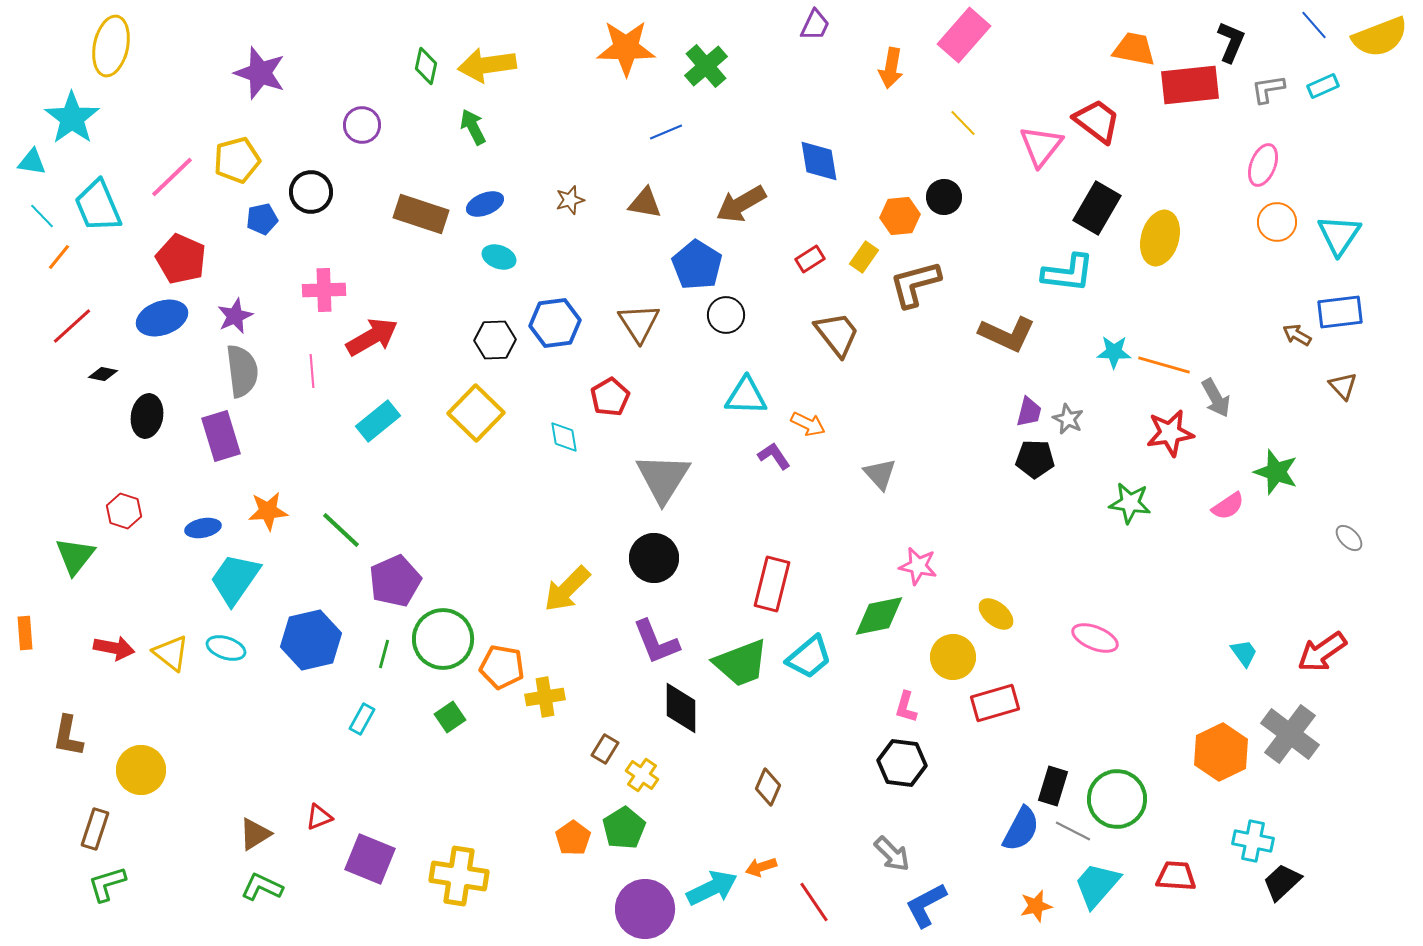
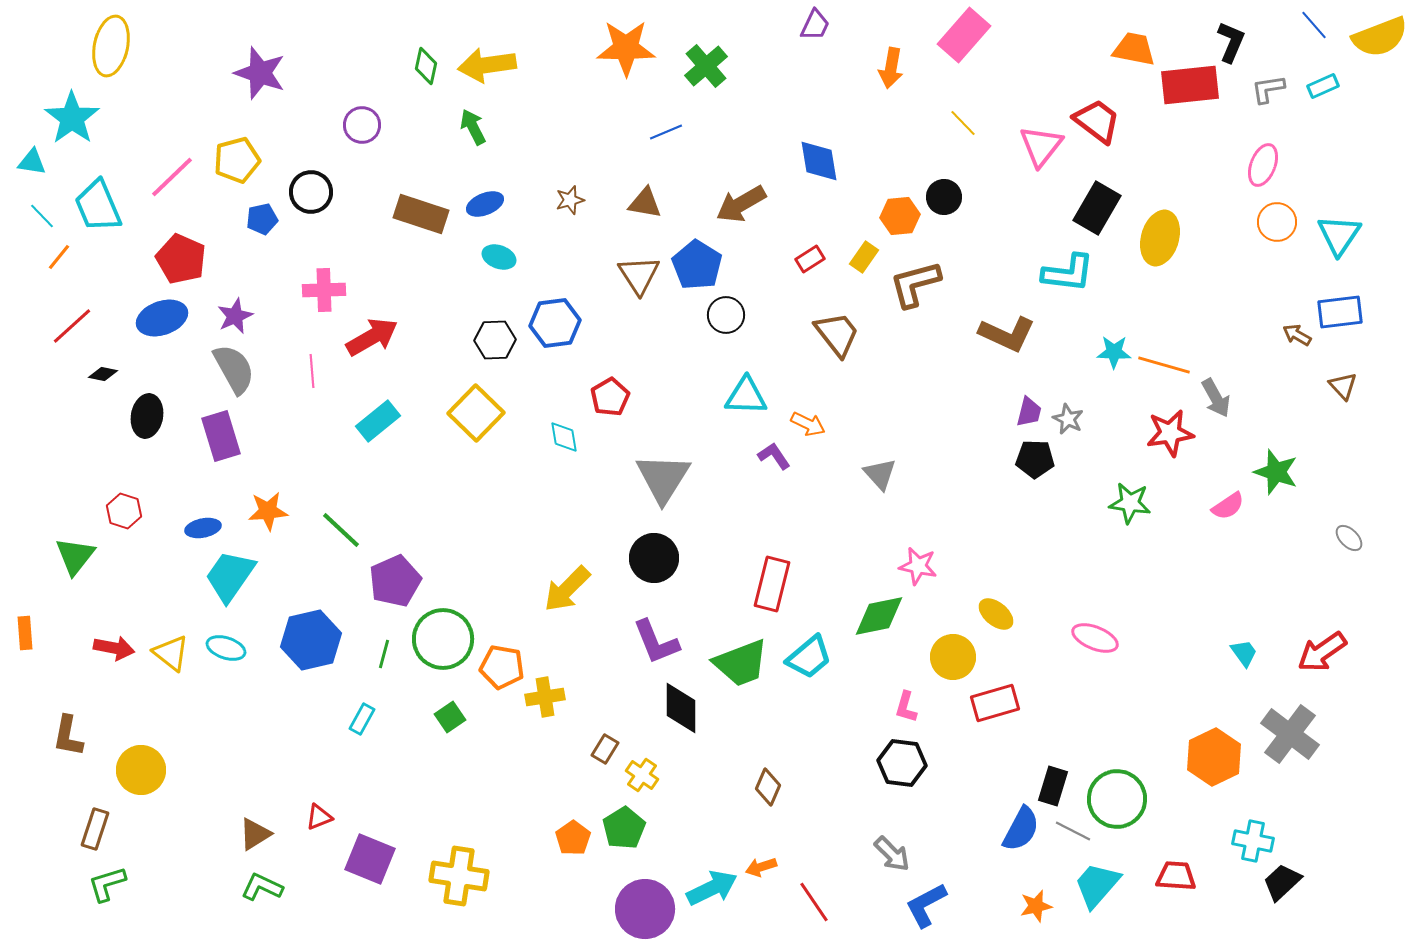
brown triangle at (639, 323): moved 48 px up
gray semicircle at (242, 371): moved 8 px left, 2 px up; rotated 22 degrees counterclockwise
cyan trapezoid at (235, 579): moved 5 px left, 3 px up
orange hexagon at (1221, 752): moved 7 px left, 5 px down
